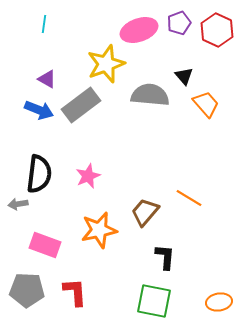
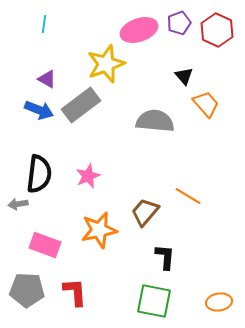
gray semicircle: moved 5 px right, 26 px down
orange line: moved 1 px left, 2 px up
